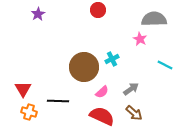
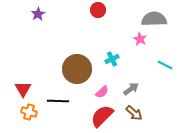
brown circle: moved 7 px left, 2 px down
red semicircle: rotated 70 degrees counterclockwise
